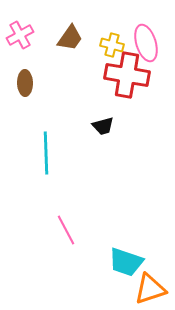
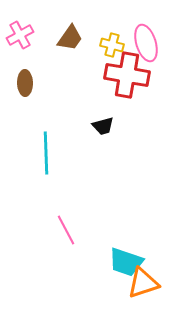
orange triangle: moved 7 px left, 6 px up
